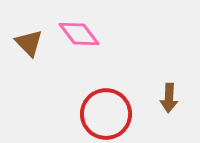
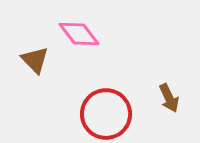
brown triangle: moved 6 px right, 17 px down
brown arrow: rotated 28 degrees counterclockwise
